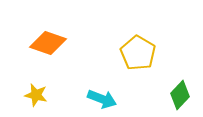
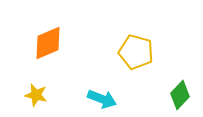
orange diamond: rotated 42 degrees counterclockwise
yellow pentagon: moved 2 px left, 1 px up; rotated 16 degrees counterclockwise
